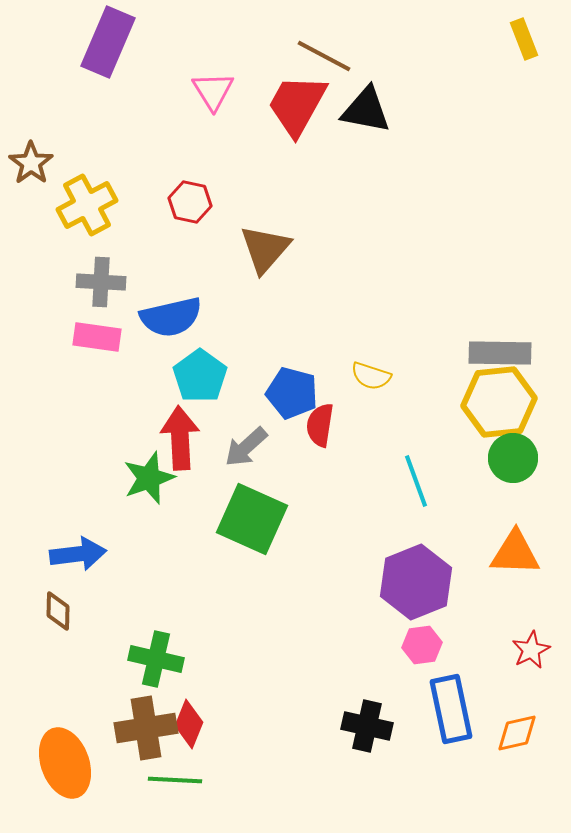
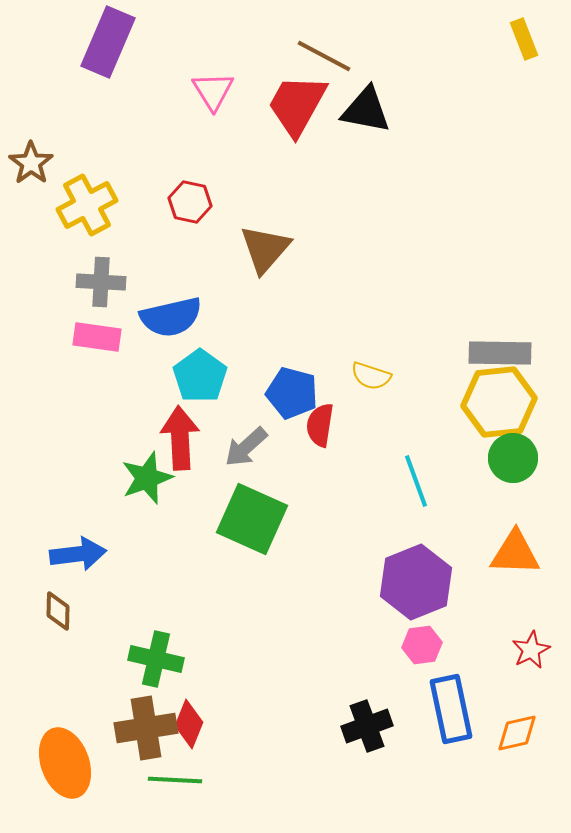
green star: moved 2 px left
black cross: rotated 33 degrees counterclockwise
